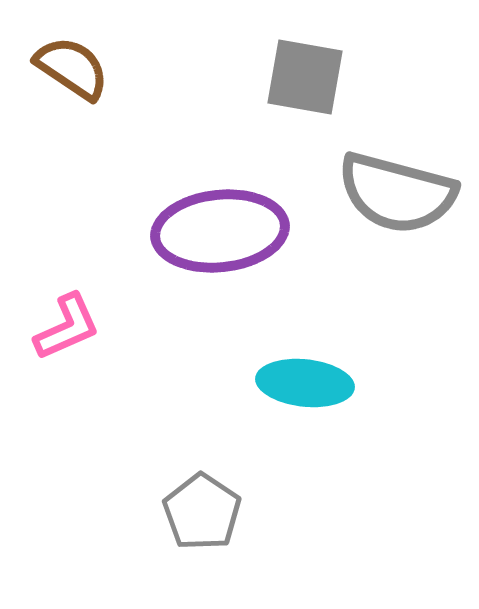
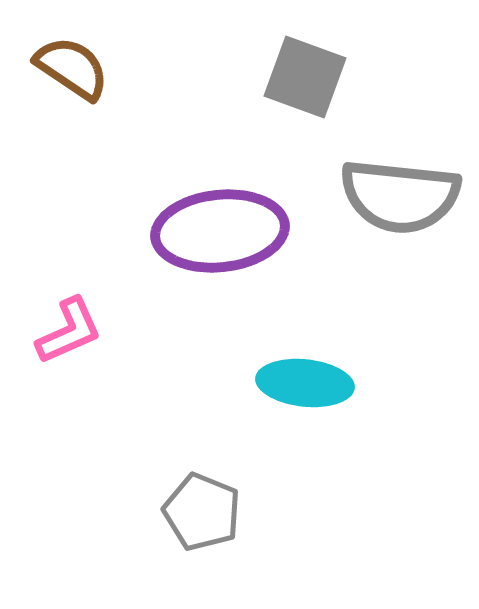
gray square: rotated 10 degrees clockwise
gray semicircle: moved 3 px right, 3 px down; rotated 9 degrees counterclockwise
pink L-shape: moved 2 px right, 4 px down
gray pentagon: rotated 12 degrees counterclockwise
